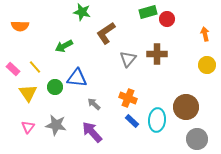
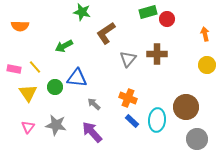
pink rectangle: moved 1 px right; rotated 32 degrees counterclockwise
